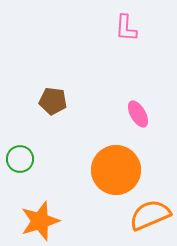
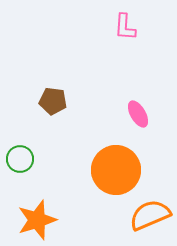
pink L-shape: moved 1 px left, 1 px up
orange star: moved 3 px left, 1 px up
